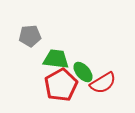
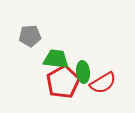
green ellipse: rotated 35 degrees clockwise
red pentagon: moved 2 px right, 3 px up
